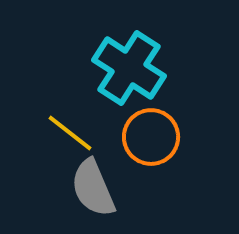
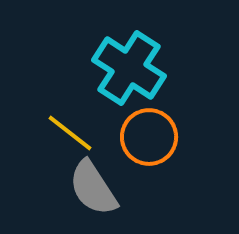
orange circle: moved 2 px left
gray semicircle: rotated 10 degrees counterclockwise
